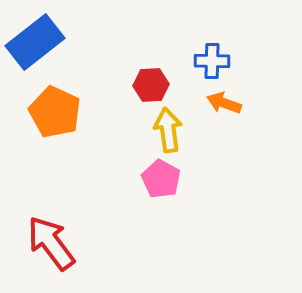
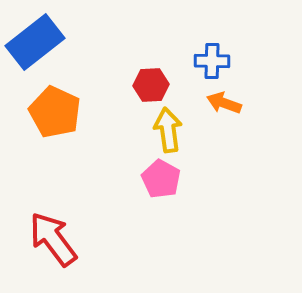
red arrow: moved 2 px right, 4 px up
